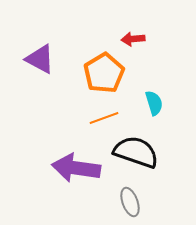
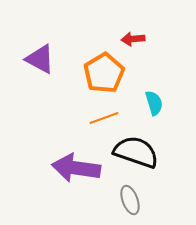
gray ellipse: moved 2 px up
